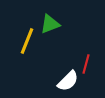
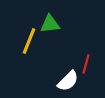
green triangle: rotated 15 degrees clockwise
yellow line: moved 2 px right
